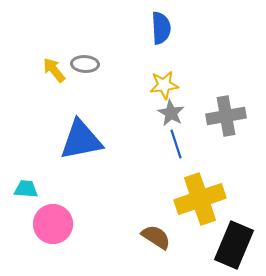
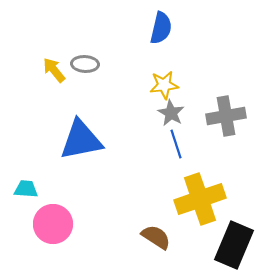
blue semicircle: rotated 16 degrees clockwise
